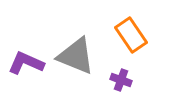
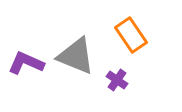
purple cross: moved 4 px left; rotated 15 degrees clockwise
